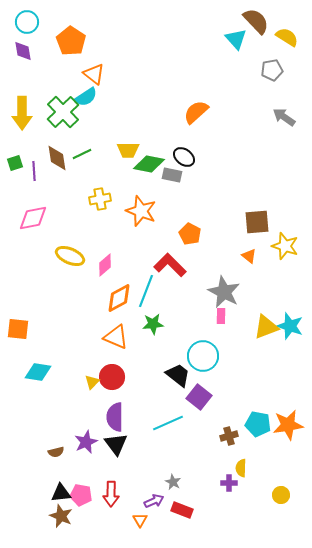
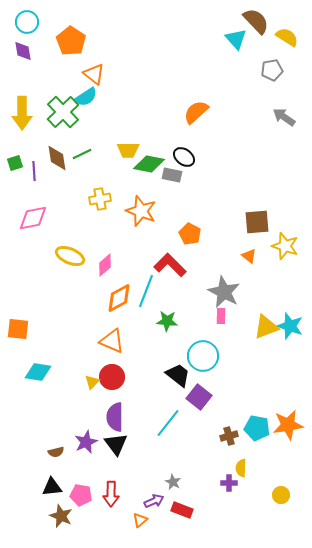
green star at (153, 324): moved 14 px right, 3 px up; rotated 10 degrees clockwise
orange triangle at (116, 337): moved 4 px left, 4 px down
cyan line at (168, 423): rotated 28 degrees counterclockwise
cyan pentagon at (258, 424): moved 1 px left, 4 px down
black triangle at (61, 493): moved 9 px left, 6 px up
orange triangle at (140, 520): rotated 21 degrees clockwise
